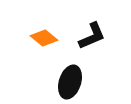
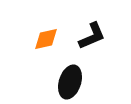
orange diamond: moved 2 px right, 1 px down; rotated 52 degrees counterclockwise
